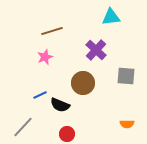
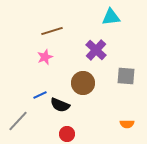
gray line: moved 5 px left, 6 px up
